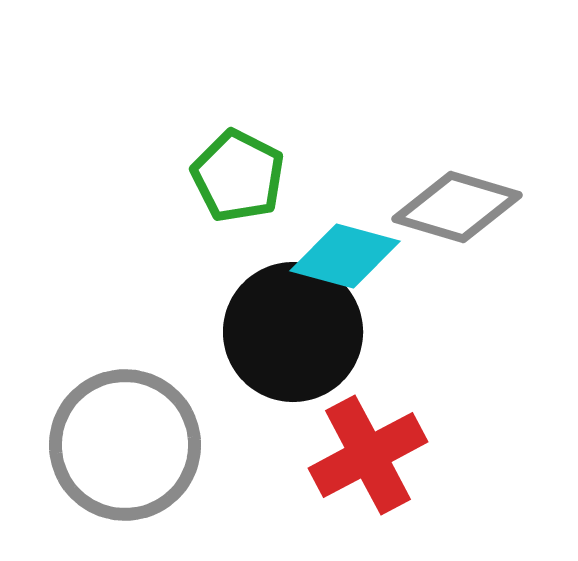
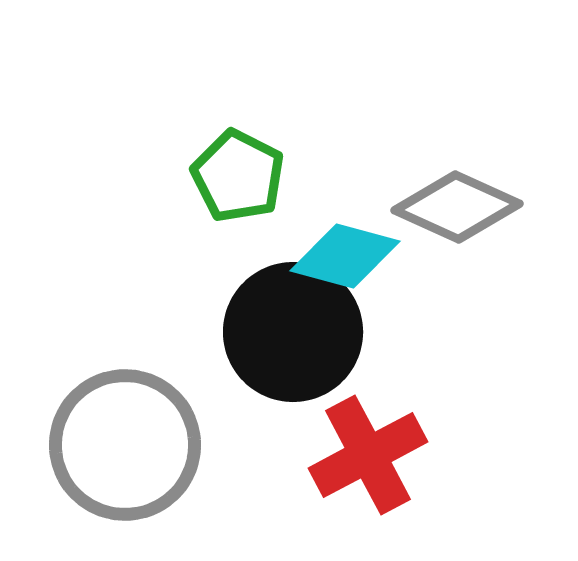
gray diamond: rotated 8 degrees clockwise
